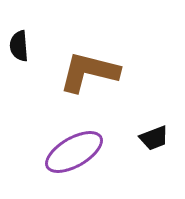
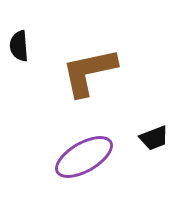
brown L-shape: rotated 26 degrees counterclockwise
purple ellipse: moved 10 px right, 5 px down
